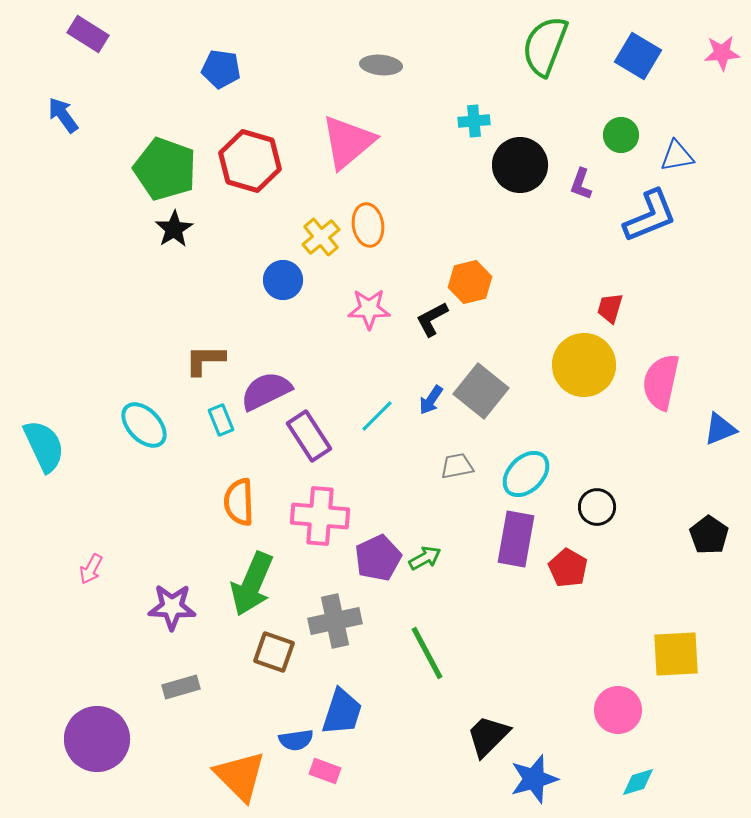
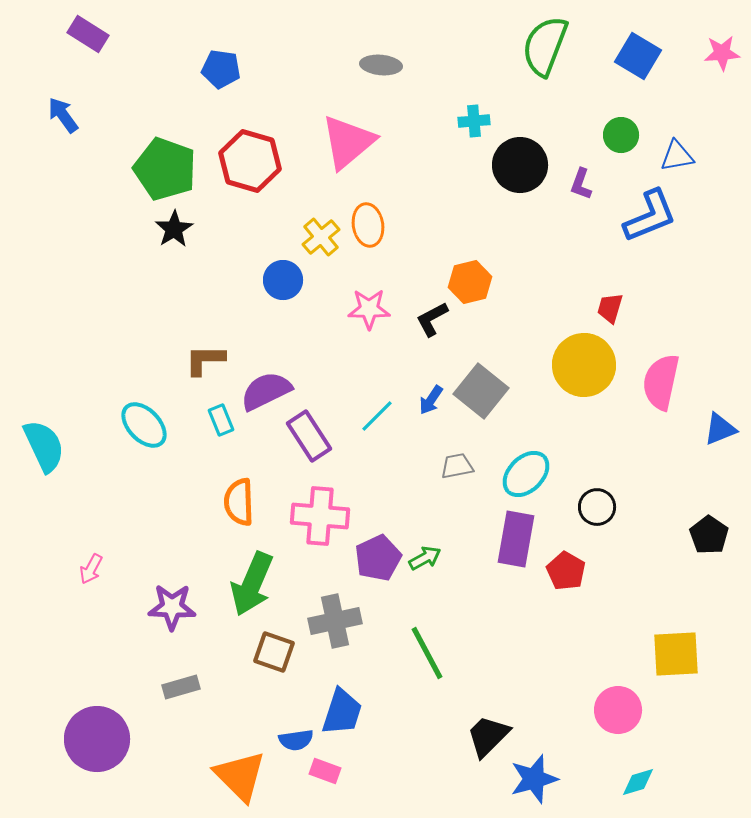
red pentagon at (568, 568): moved 2 px left, 3 px down
